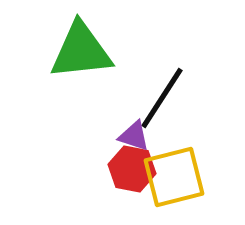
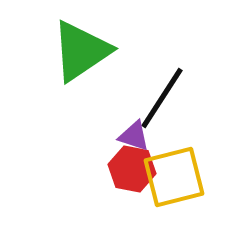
green triangle: rotated 28 degrees counterclockwise
